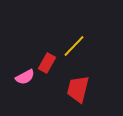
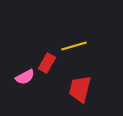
yellow line: rotated 30 degrees clockwise
red trapezoid: moved 2 px right
